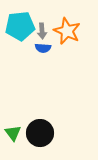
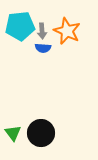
black circle: moved 1 px right
